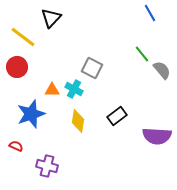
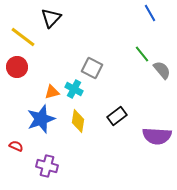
orange triangle: moved 2 px down; rotated 14 degrees counterclockwise
blue star: moved 10 px right, 5 px down
